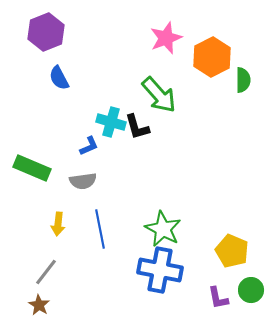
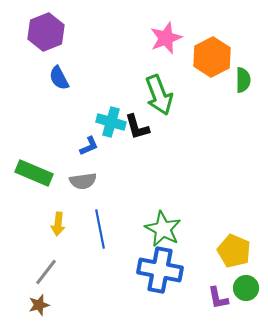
green arrow: rotated 21 degrees clockwise
green rectangle: moved 2 px right, 5 px down
yellow pentagon: moved 2 px right
green circle: moved 5 px left, 2 px up
brown star: rotated 25 degrees clockwise
